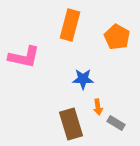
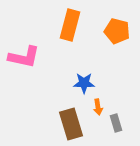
orange pentagon: moved 6 px up; rotated 15 degrees counterclockwise
blue star: moved 1 px right, 4 px down
gray rectangle: rotated 42 degrees clockwise
